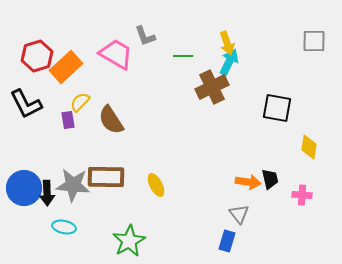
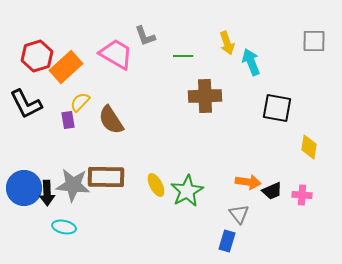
cyan arrow: moved 22 px right; rotated 48 degrees counterclockwise
brown cross: moved 7 px left, 9 px down; rotated 24 degrees clockwise
black trapezoid: moved 2 px right, 12 px down; rotated 80 degrees clockwise
green star: moved 58 px right, 50 px up
